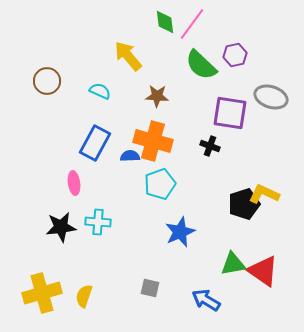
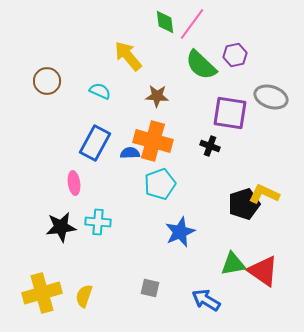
blue semicircle: moved 3 px up
